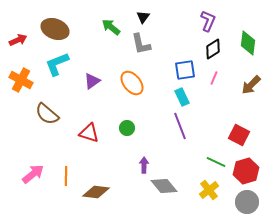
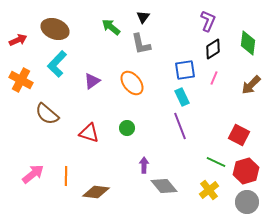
cyan L-shape: rotated 24 degrees counterclockwise
